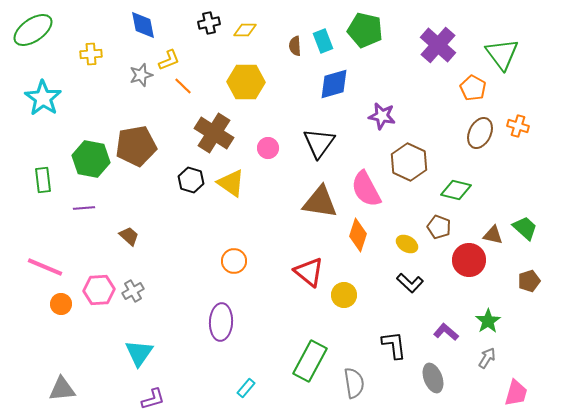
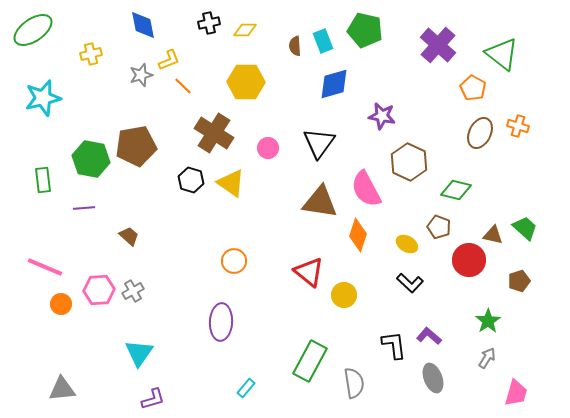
yellow cross at (91, 54): rotated 10 degrees counterclockwise
green triangle at (502, 54): rotated 15 degrees counterclockwise
cyan star at (43, 98): rotated 24 degrees clockwise
brown pentagon at (529, 281): moved 10 px left
purple L-shape at (446, 332): moved 17 px left, 4 px down
